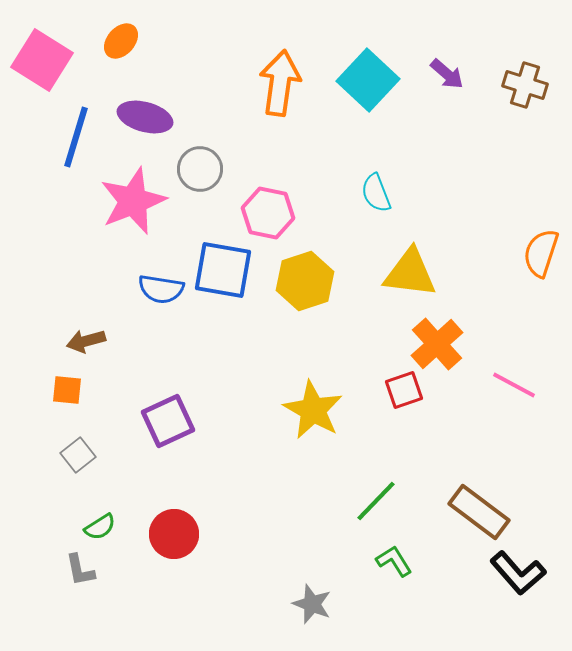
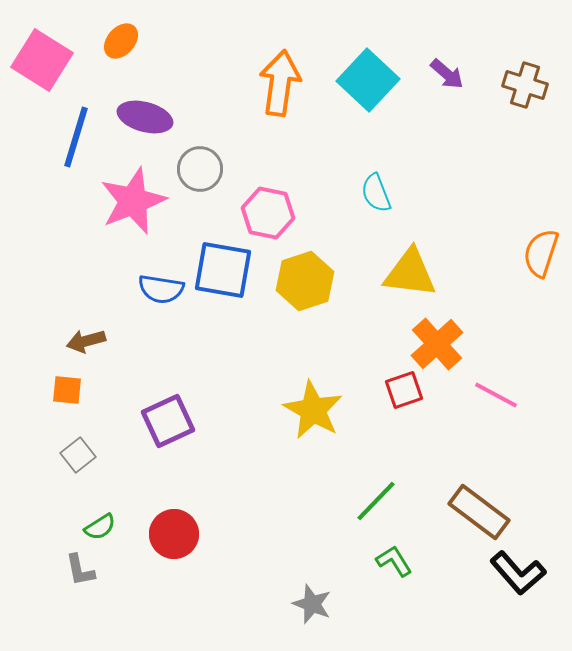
pink line: moved 18 px left, 10 px down
